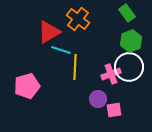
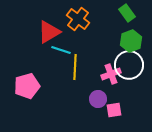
white circle: moved 2 px up
